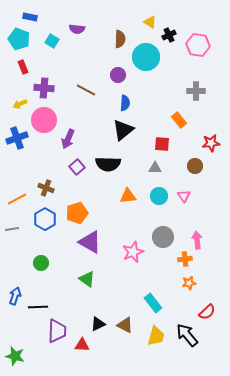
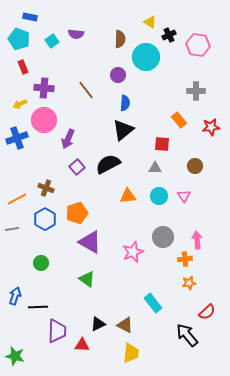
purple semicircle at (77, 29): moved 1 px left, 5 px down
cyan square at (52, 41): rotated 24 degrees clockwise
brown line at (86, 90): rotated 24 degrees clockwise
red star at (211, 143): moved 16 px up
black semicircle at (108, 164): rotated 150 degrees clockwise
yellow trapezoid at (156, 336): moved 25 px left, 17 px down; rotated 10 degrees counterclockwise
